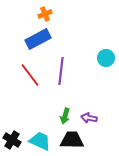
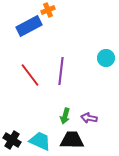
orange cross: moved 3 px right, 4 px up
blue rectangle: moved 9 px left, 13 px up
